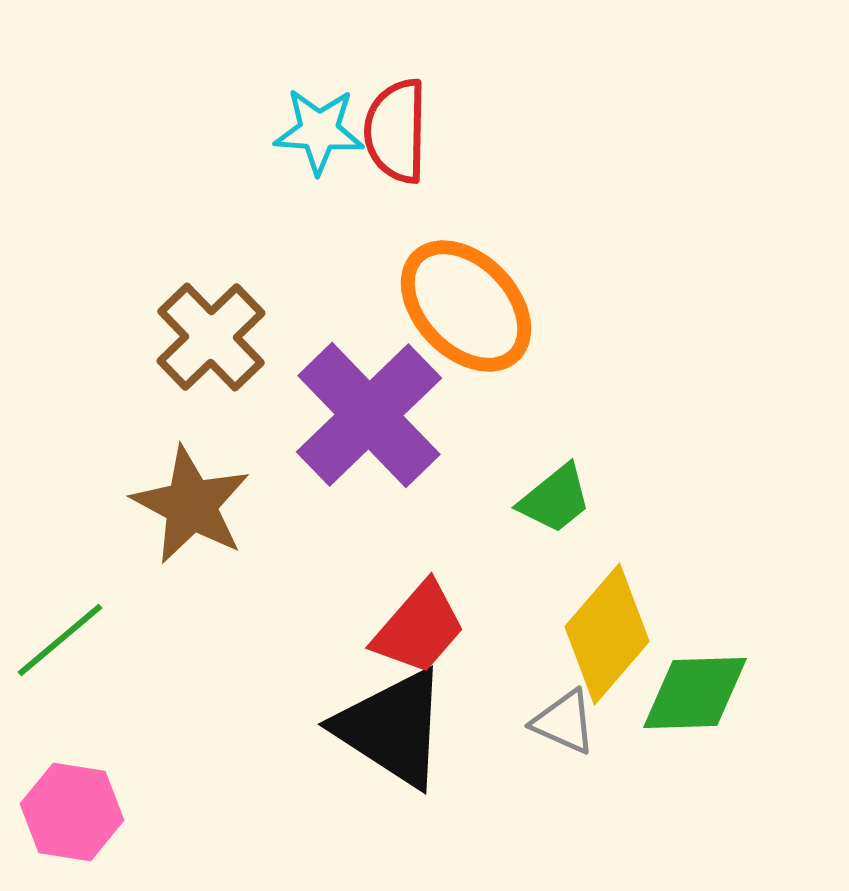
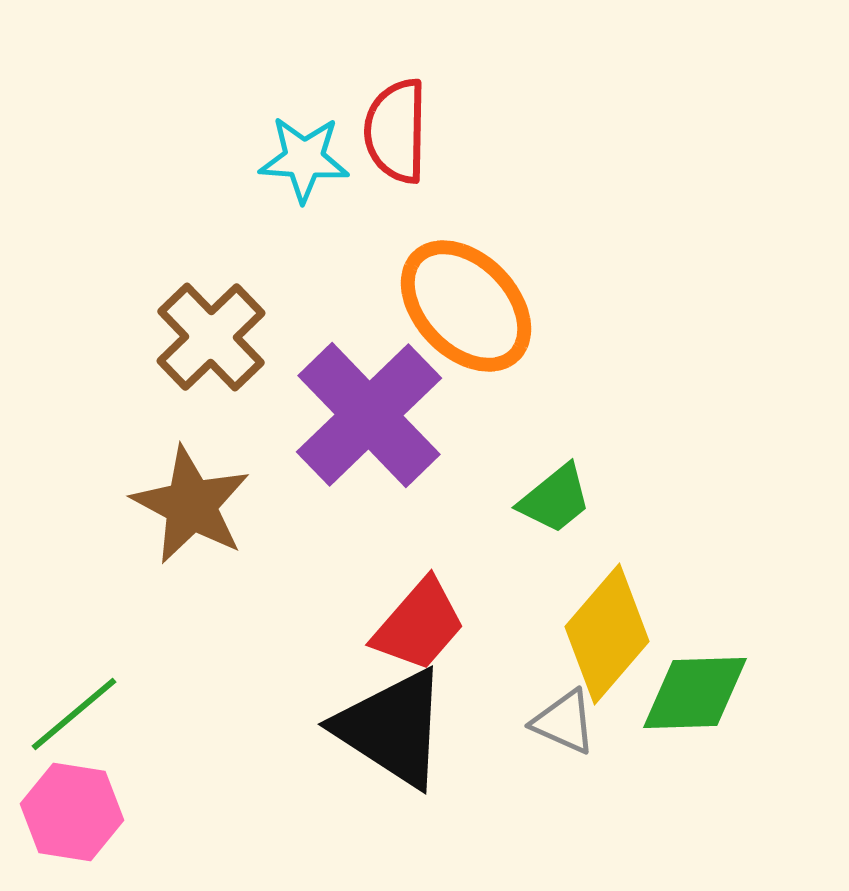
cyan star: moved 15 px left, 28 px down
red trapezoid: moved 3 px up
green line: moved 14 px right, 74 px down
